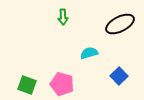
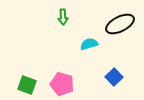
cyan semicircle: moved 9 px up
blue square: moved 5 px left, 1 px down
